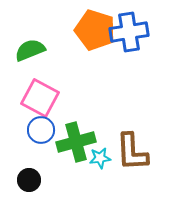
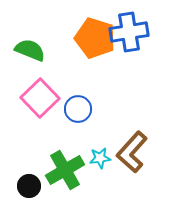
orange pentagon: moved 8 px down
green semicircle: rotated 44 degrees clockwise
pink square: rotated 18 degrees clockwise
blue circle: moved 37 px right, 21 px up
green cross: moved 11 px left, 28 px down; rotated 15 degrees counterclockwise
brown L-shape: rotated 45 degrees clockwise
black circle: moved 6 px down
